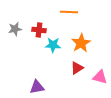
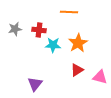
orange star: moved 3 px left
red triangle: moved 2 px down
purple triangle: moved 2 px left, 3 px up; rotated 42 degrees counterclockwise
